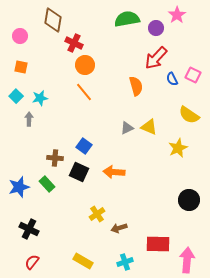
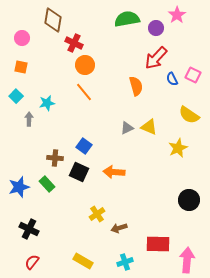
pink circle: moved 2 px right, 2 px down
cyan star: moved 7 px right, 5 px down
